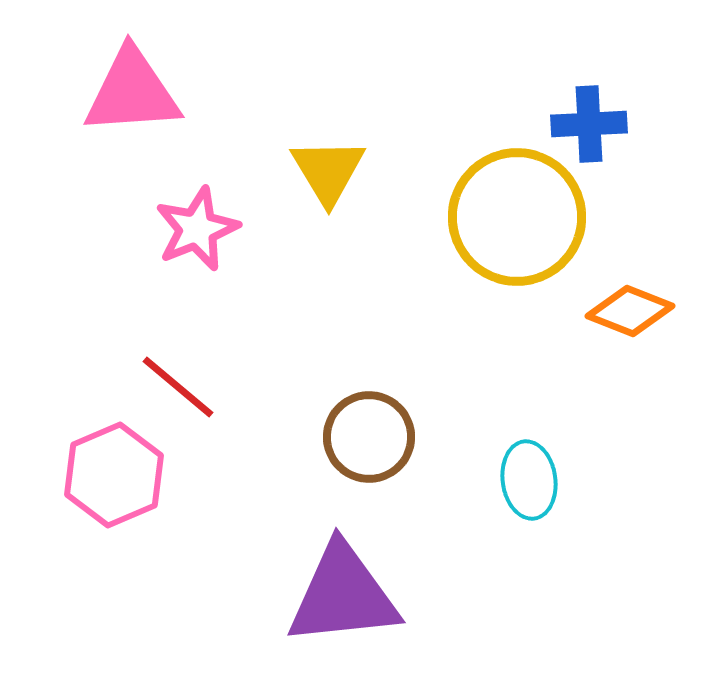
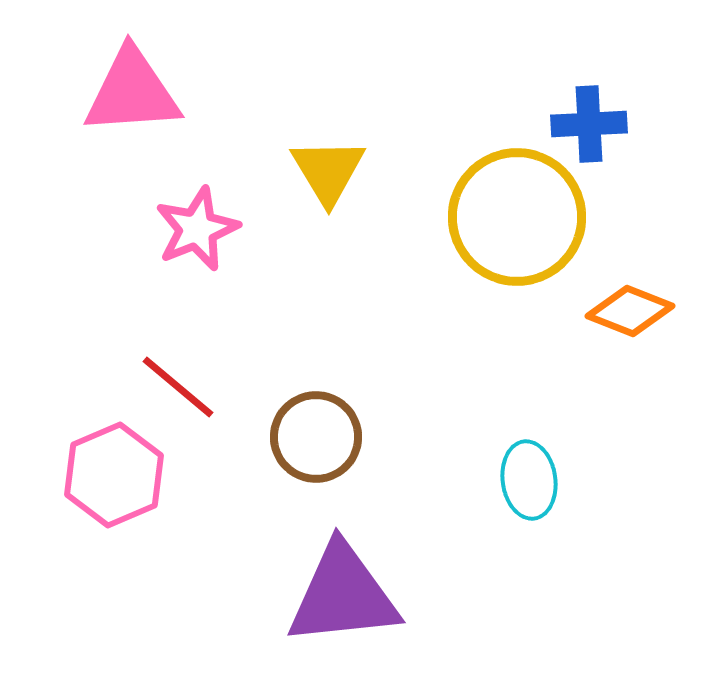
brown circle: moved 53 px left
